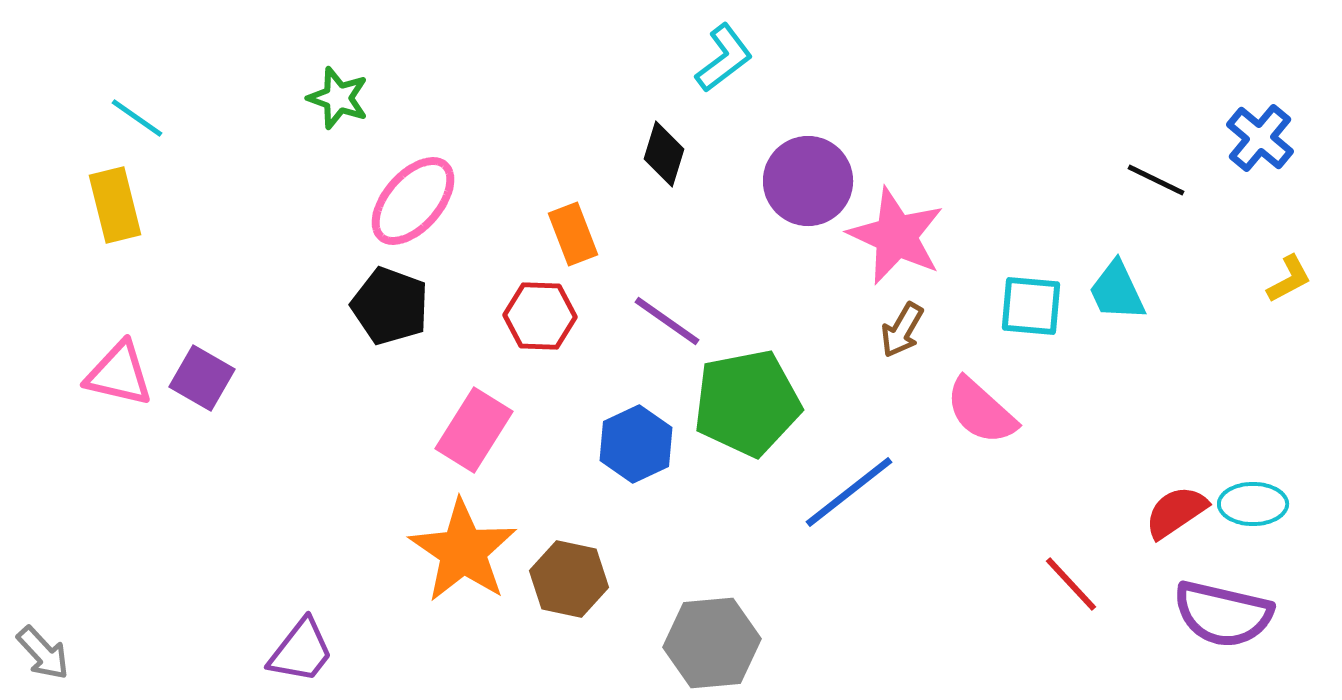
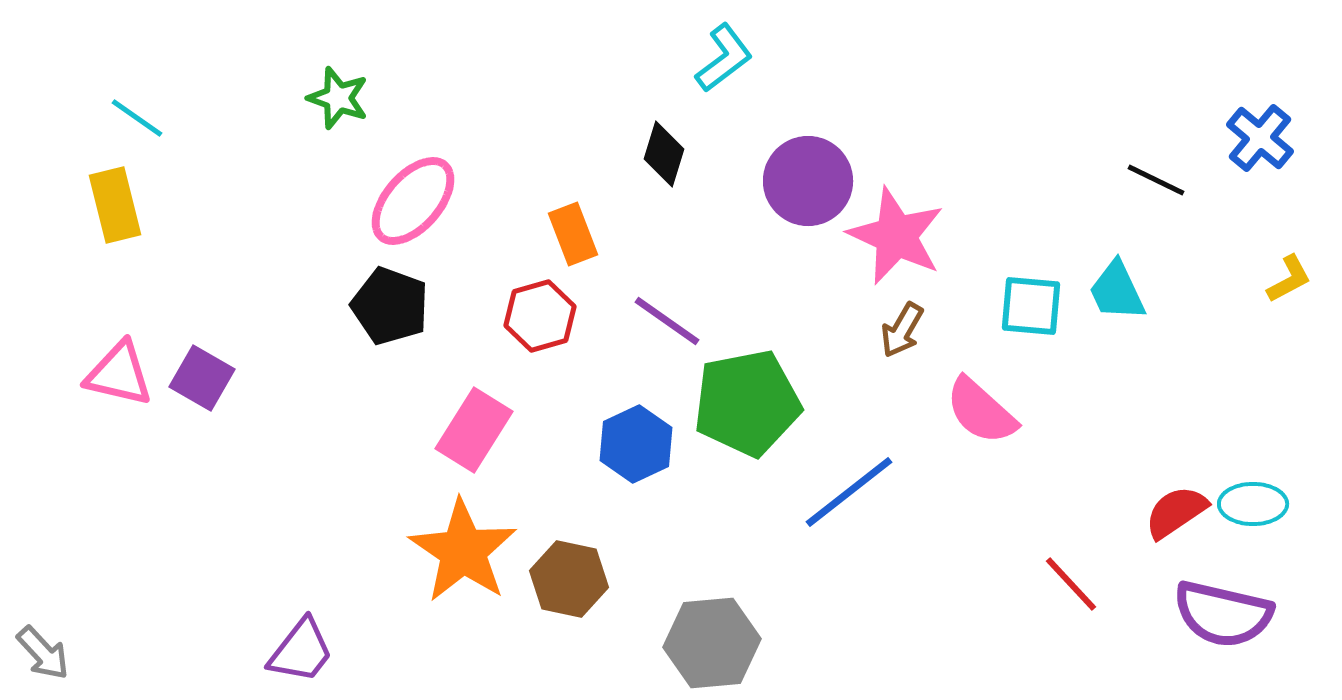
red hexagon: rotated 18 degrees counterclockwise
